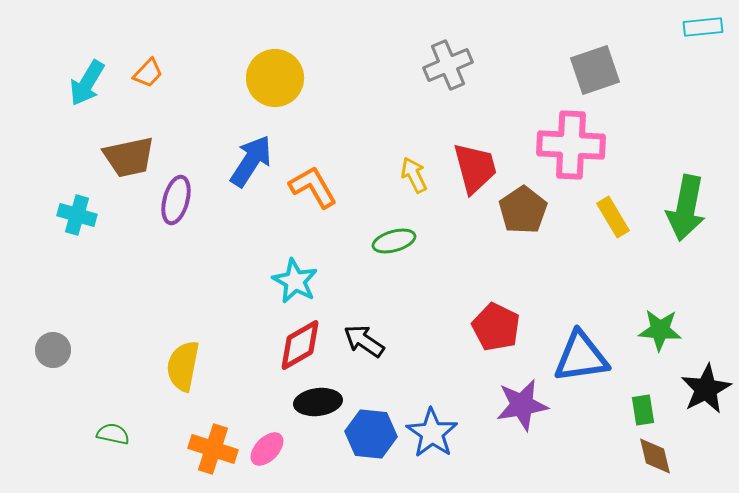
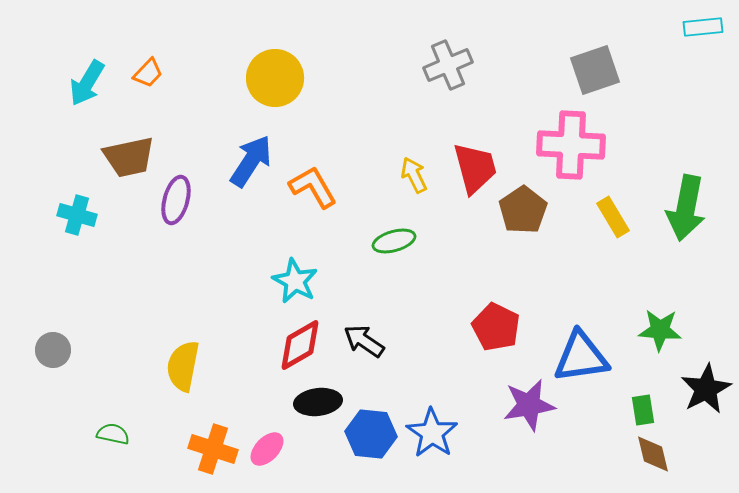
purple star: moved 7 px right
brown diamond: moved 2 px left, 2 px up
